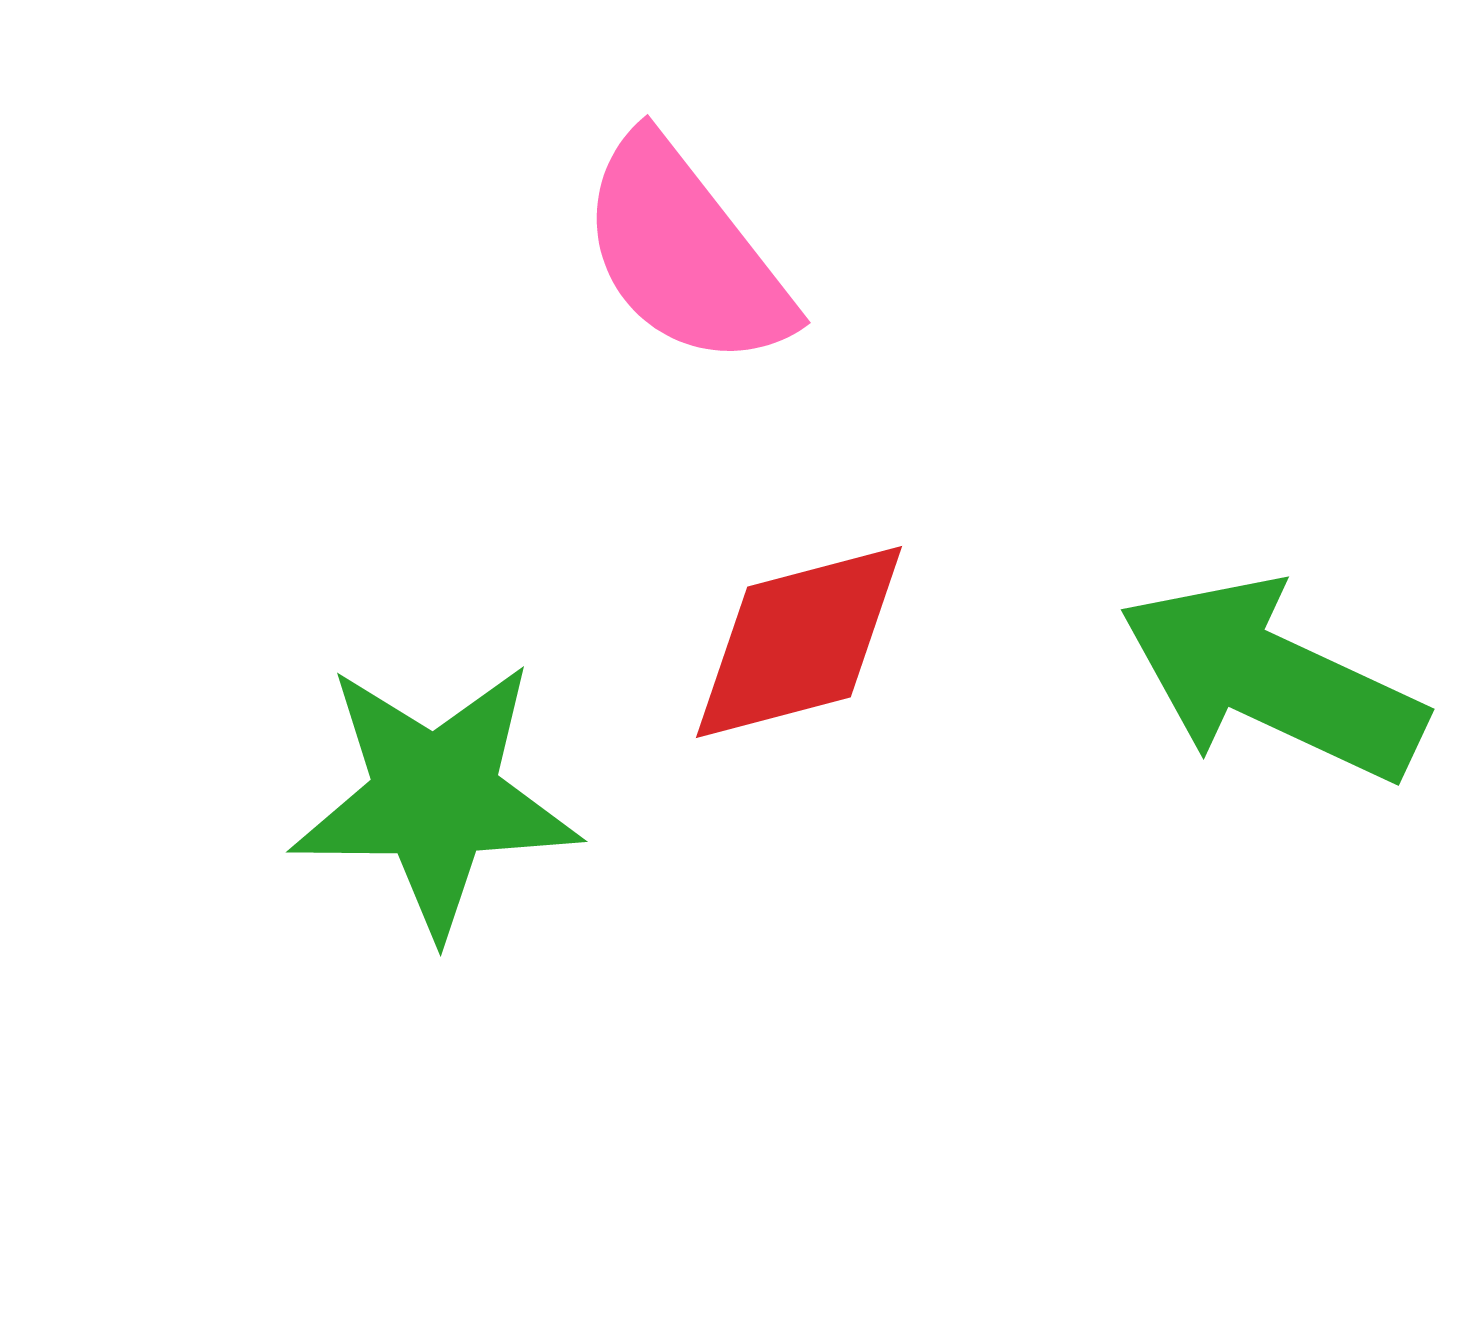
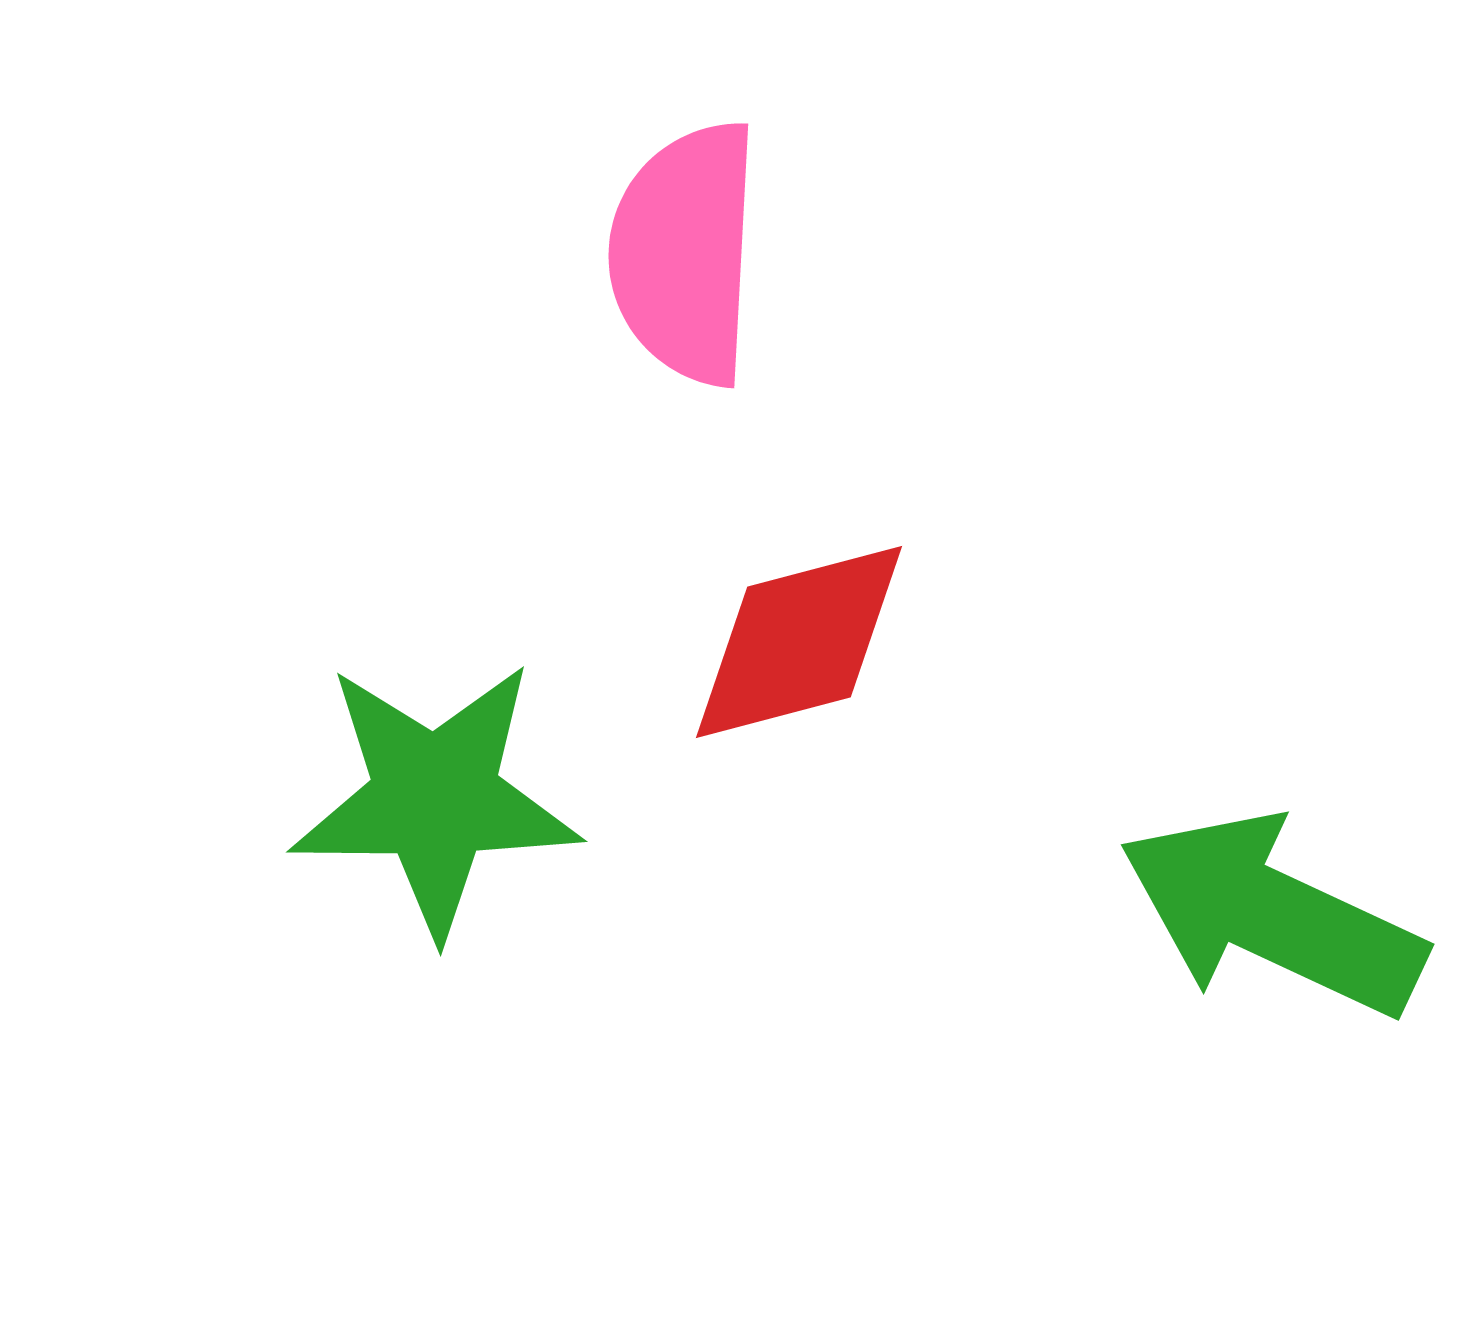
pink semicircle: rotated 41 degrees clockwise
green arrow: moved 235 px down
